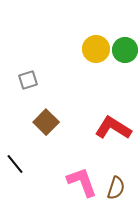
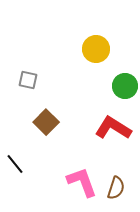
green circle: moved 36 px down
gray square: rotated 30 degrees clockwise
